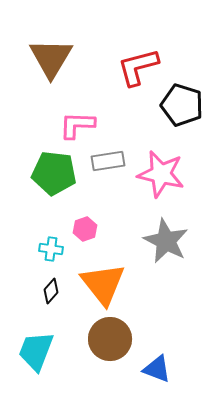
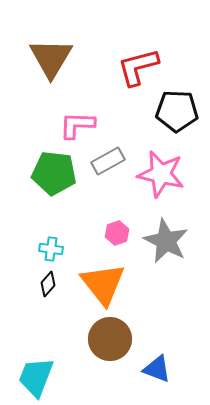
black pentagon: moved 5 px left, 6 px down; rotated 15 degrees counterclockwise
gray rectangle: rotated 20 degrees counterclockwise
pink hexagon: moved 32 px right, 4 px down
black diamond: moved 3 px left, 7 px up
cyan trapezoid: moved 26 px down
